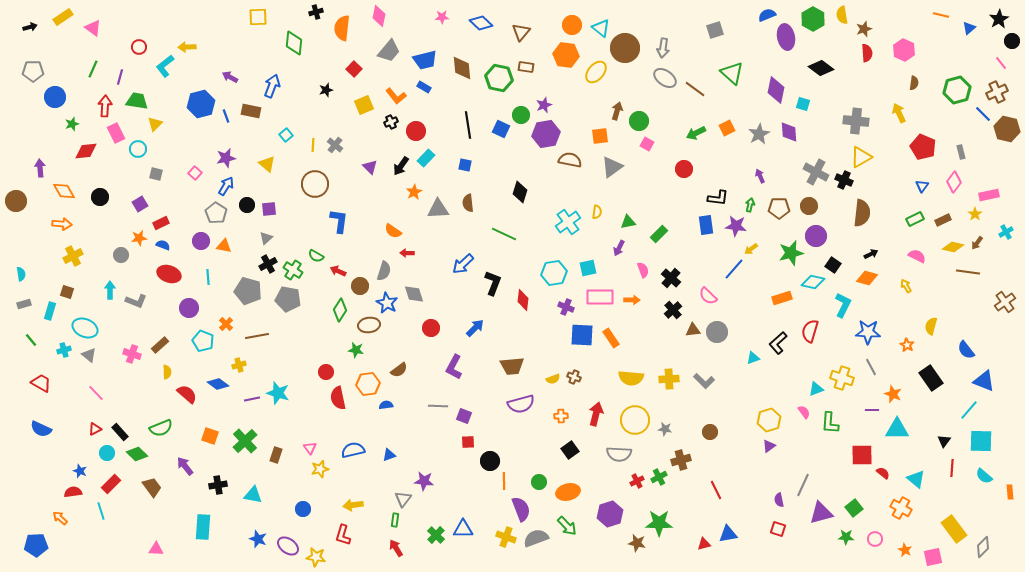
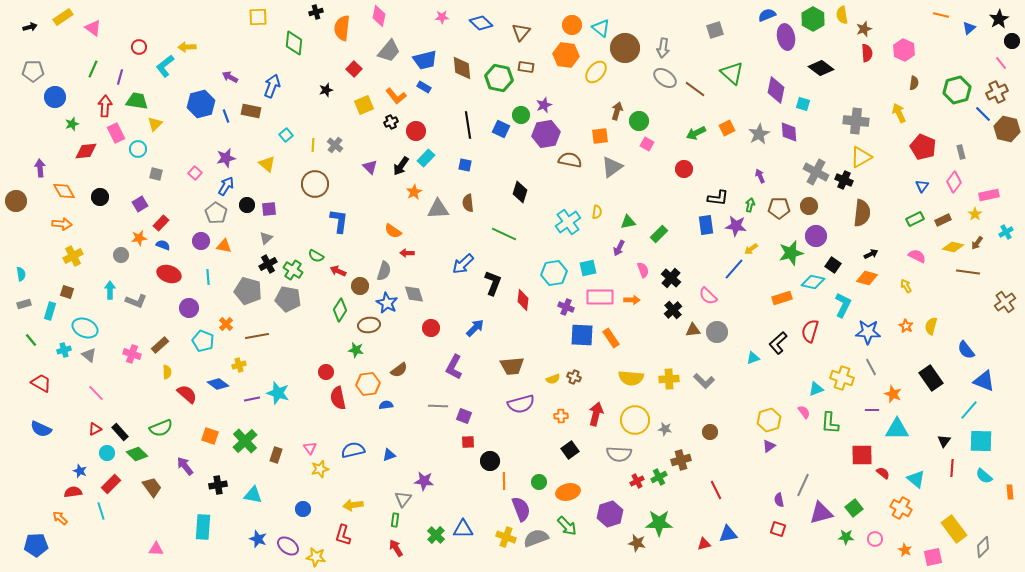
red rectangle at (161, 223): rotated 21 degrees counterclockwise
orange star at (907, 345): moved 1 px left, 19 px up
